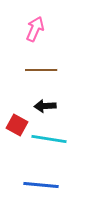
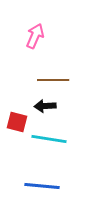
pink arrow: moved 7 px down
brown line: moved 12 px right, 10 px down
red square: moved 3 px up; rotated 15 degrees counterclockwise
blue line: moved 1 px right, 1 px down
